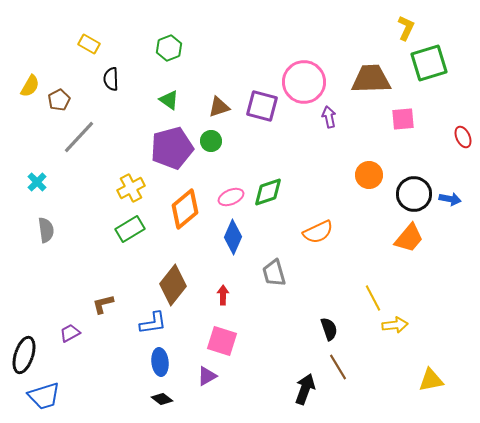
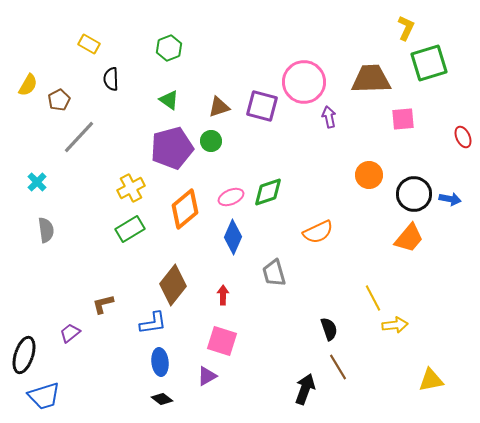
yellow semicircle at (30, 86): moved 2 px left, 1 px up
purple trapezoid at (70, 333): rotated 10 degrees counterclockwise
